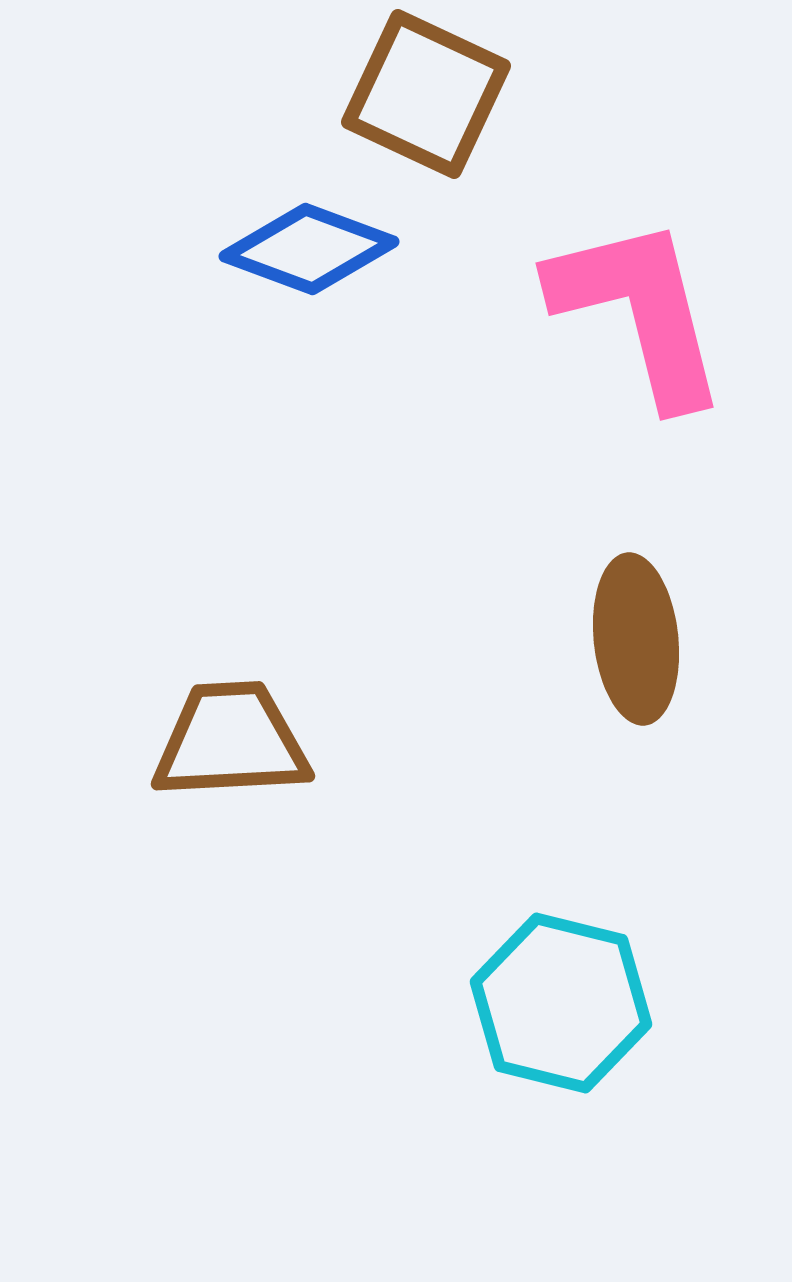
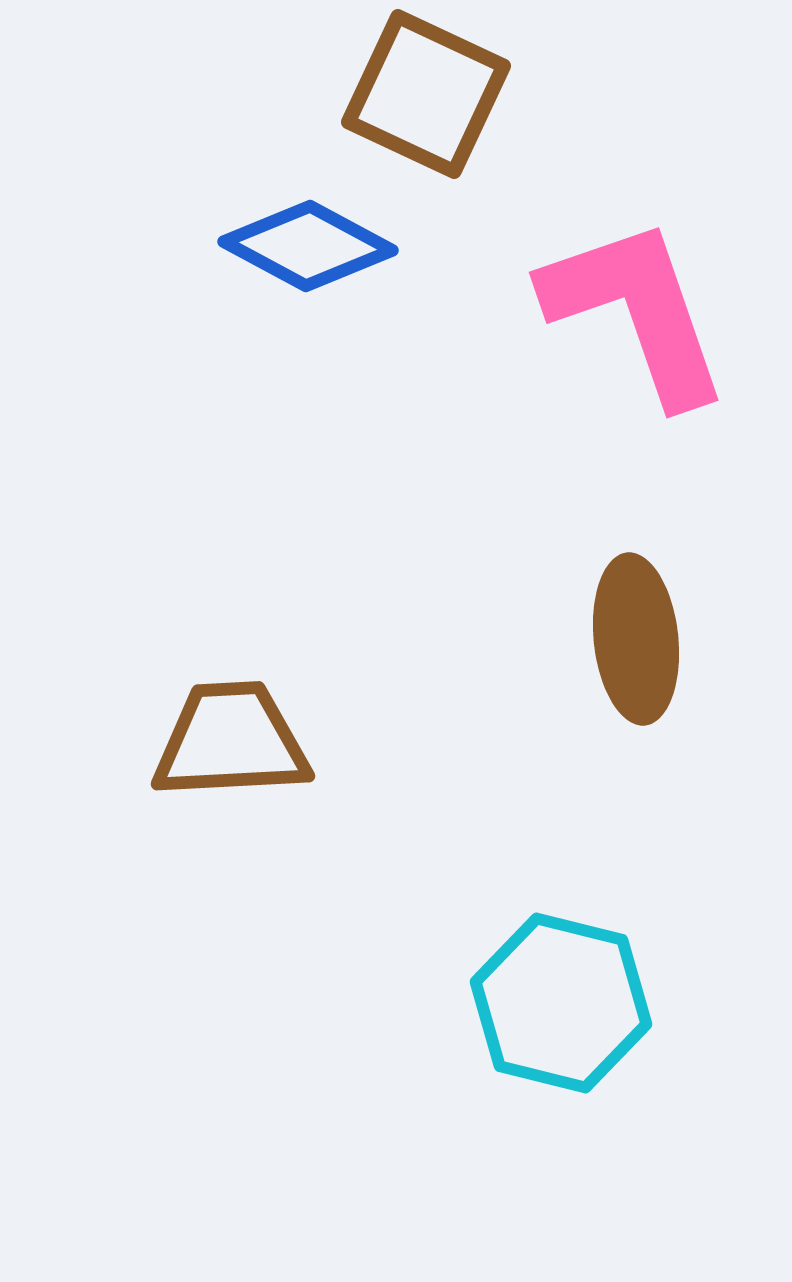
blue diamond: moved 1 px left, 3 px up; rotated 8 degrees clockwise
pink L-shape: moved 3 px left; rotated 5 degrees counterclockwise
